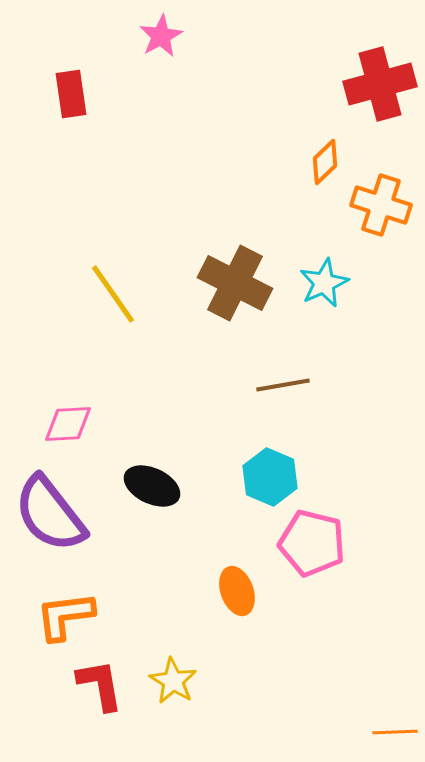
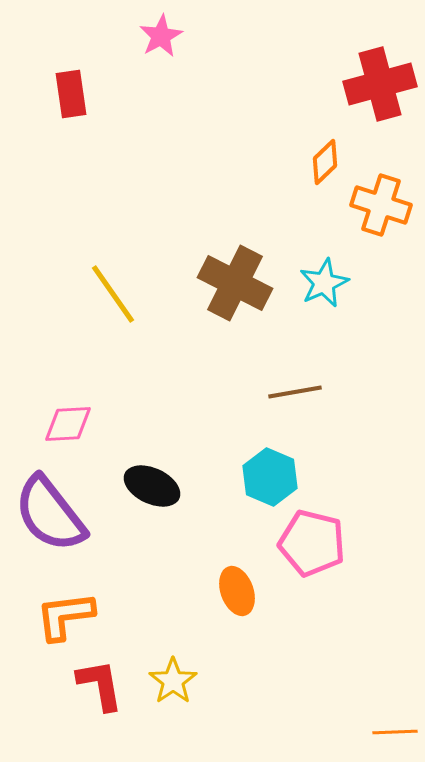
brown line: moved 12 px right, 7 px down
yellow star: rotated 6 degrees clockwise
